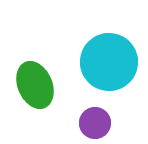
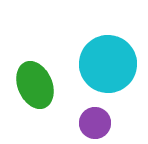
cyan circle: moved 1 px left, 2 px down
